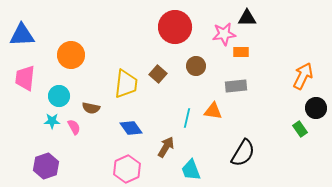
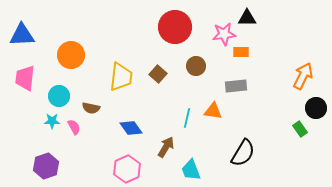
yellow trapezoid: moved 5 px left, 7 px up
